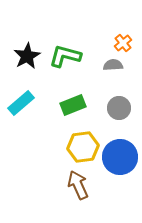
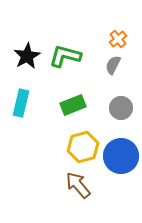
orange cross: moved 5 px left, 4 px up
gray semicircle: rotated 60 degrees counterclockwise
cyan rectangle: rotated 36 degrees counterclockwise
gray circle: moved 2 px right
yellow hexagon: rotated 8 degrees counterclockwise
blue circle: moved 1 px right, 1 px up
brown arrow: rotated 16 degrees counterclockwise
